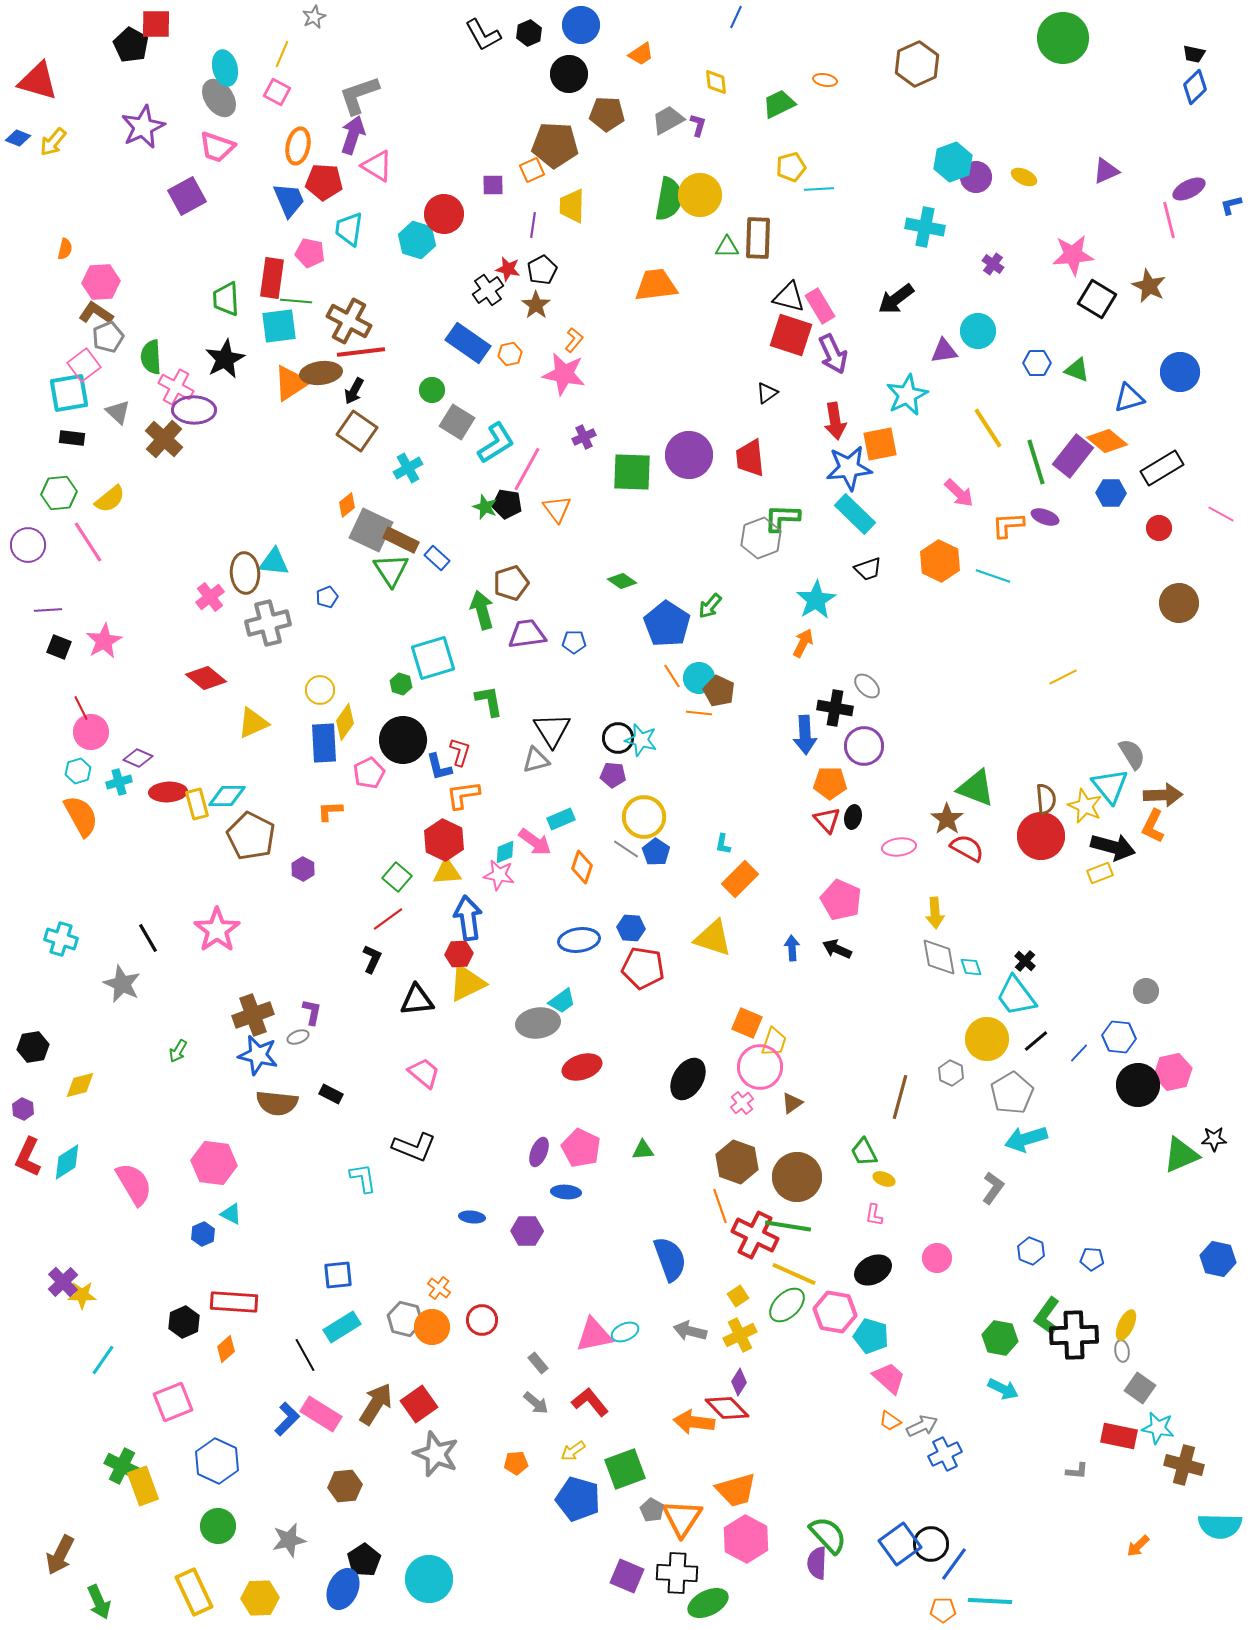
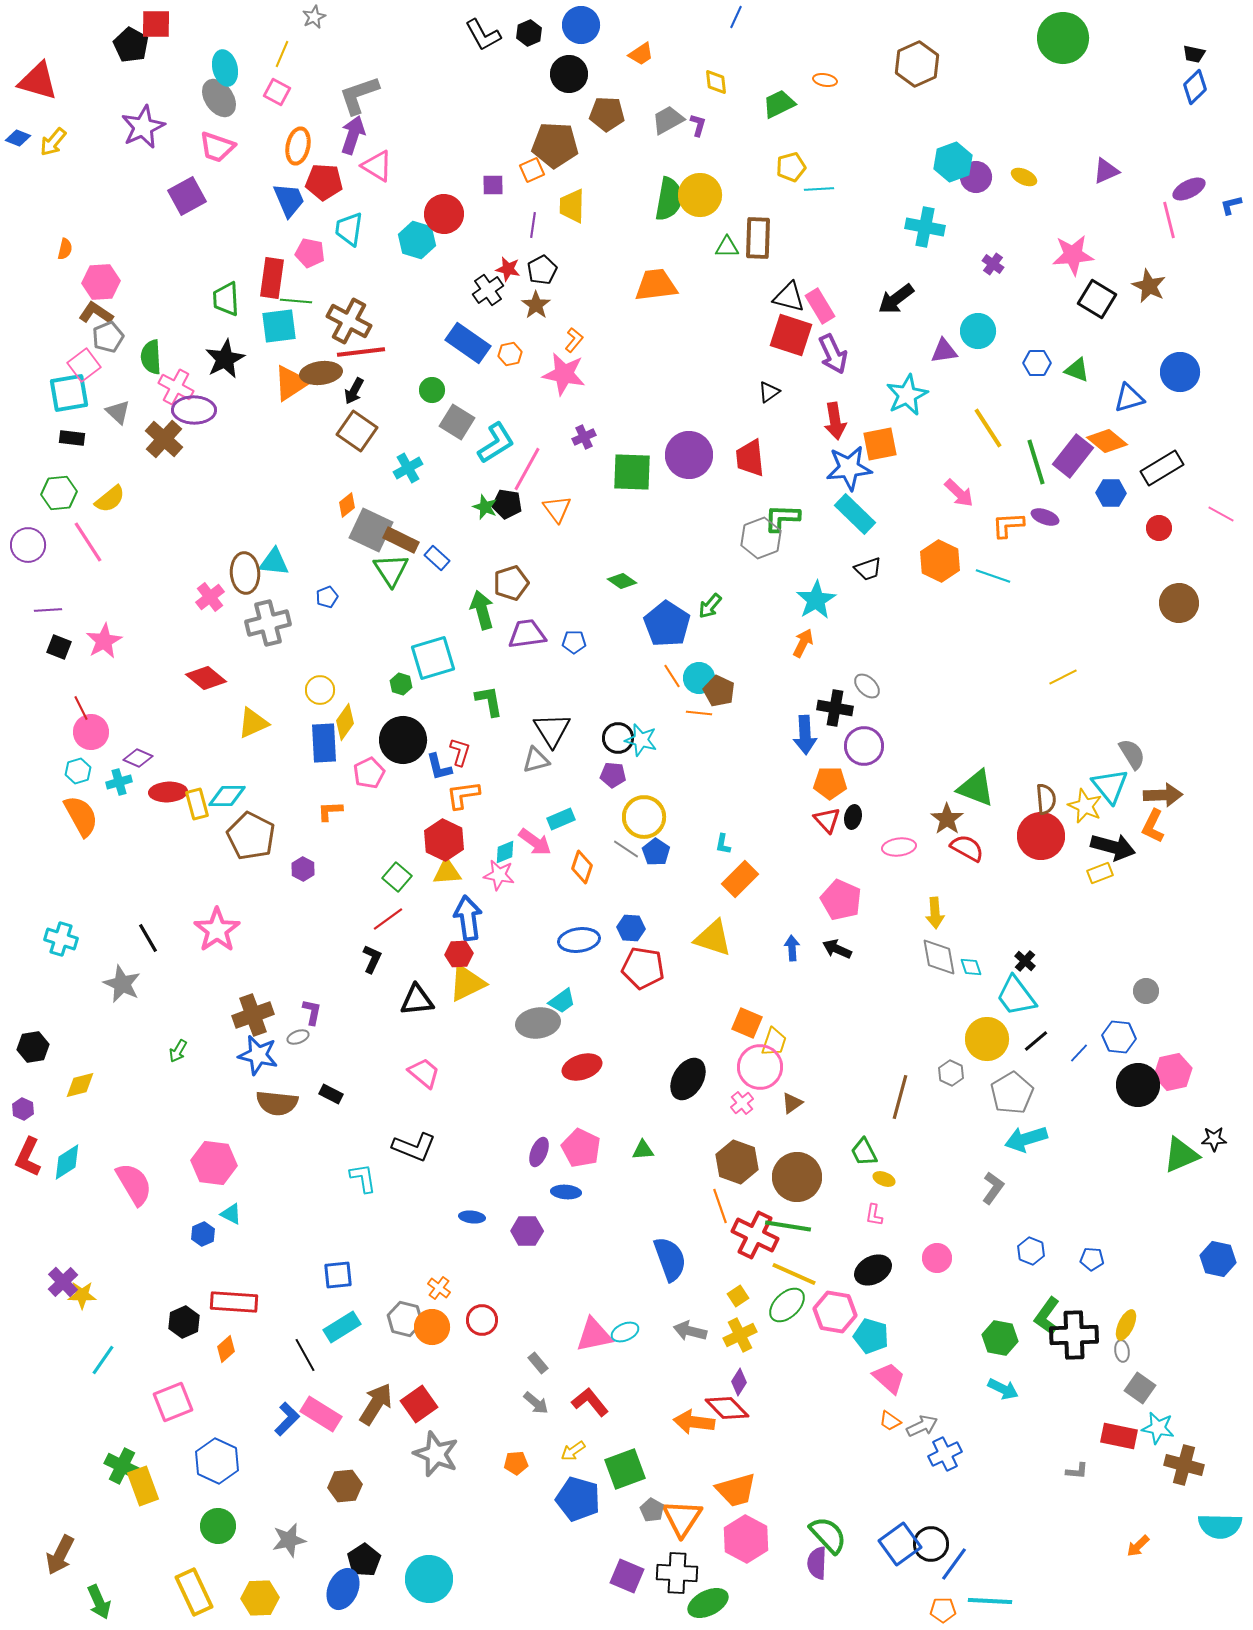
black triangle at (767, 393): moved 2 px right, 1 px up
